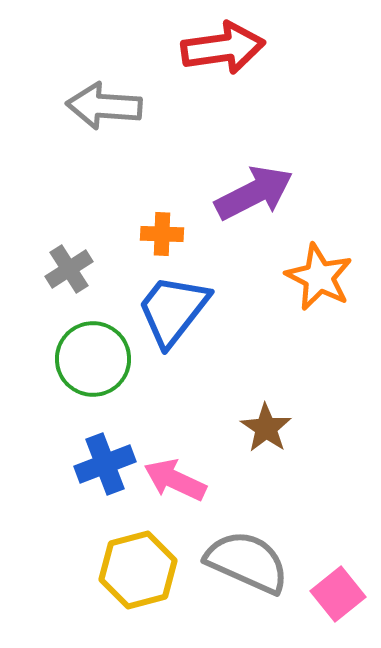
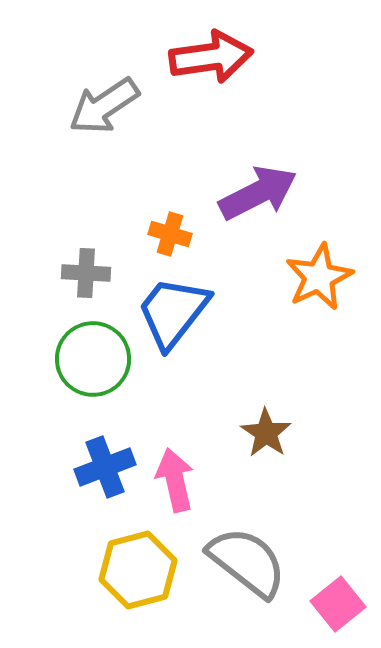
red arrow: moved 12 px left, 9 px down
gray arrow: rotated 38 degrees counterclockwise
purple arrow: moved 4 px right
orange cross: moved 8 px right; rotated 15 degrees clockwise
gray cross: moved 17 px right, 4 px down; rotated 36 degrees clockwise
orange star: rotated 20 degrees clockwise
blue trapezoid: moved 2 px down
brown star: moved 5 px down
blue cross: moved 3 px down
pink arrow: rotated 52 degrees clockwise
gray semicircle: rotated 14 degrees clockwise
pink square: moved 10 px down
